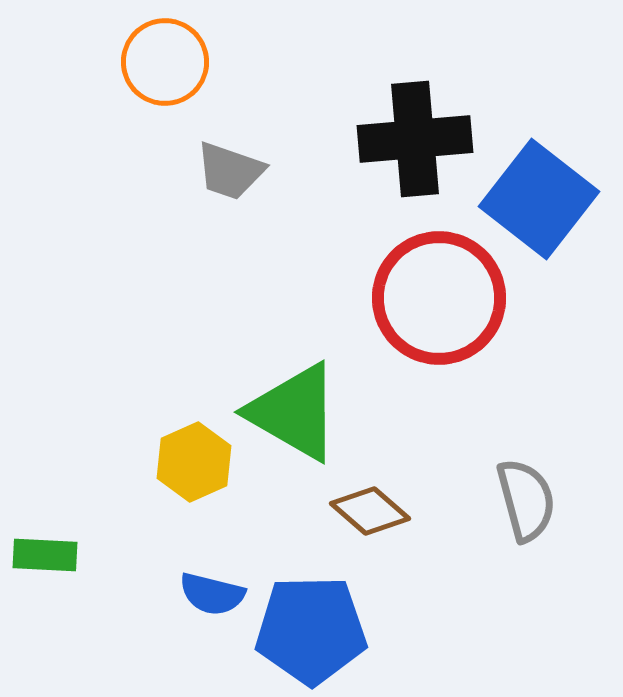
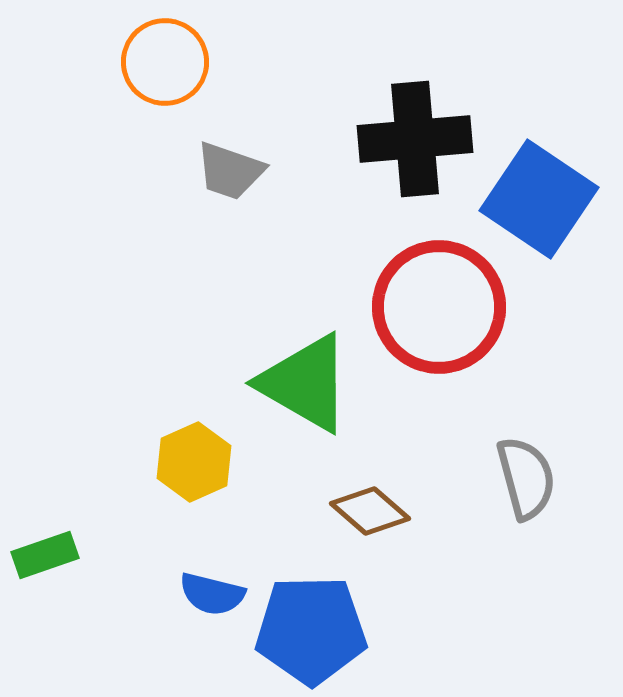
blue square: rotated 4 degrees counterclockwise
red circle: moved 9 px down
green triangle: moved 11 px right, 29 px up
gray semicircle: moved 22 px up
green rectangle: rotated 22 degrees counterclockwise
